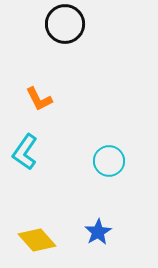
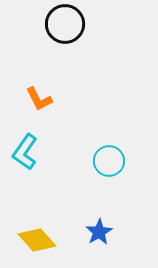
blue star: moved 1 px right
